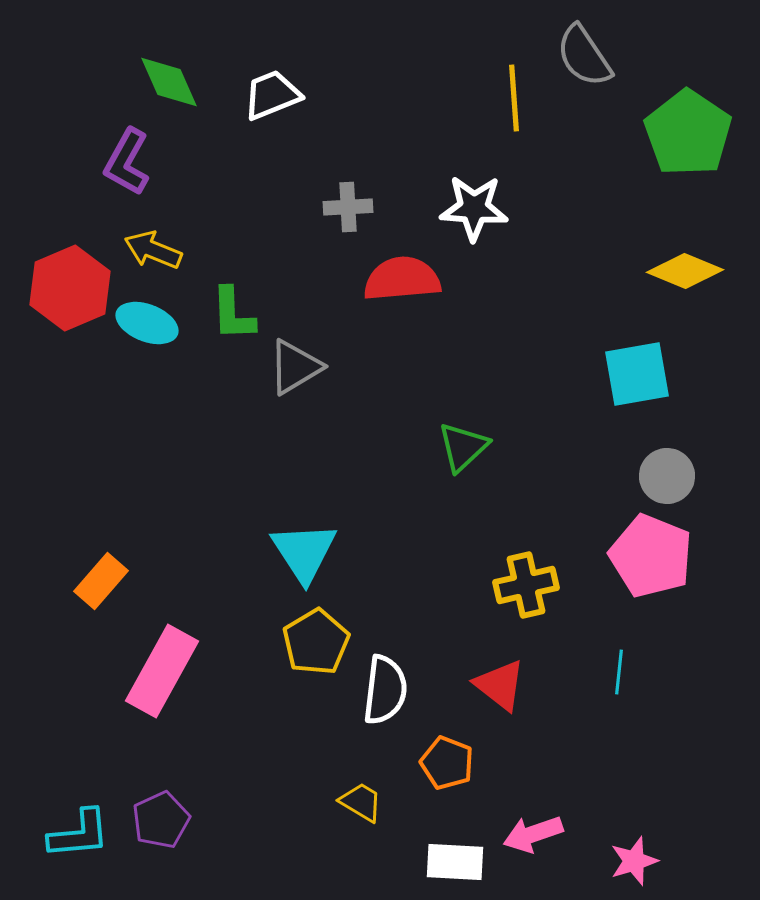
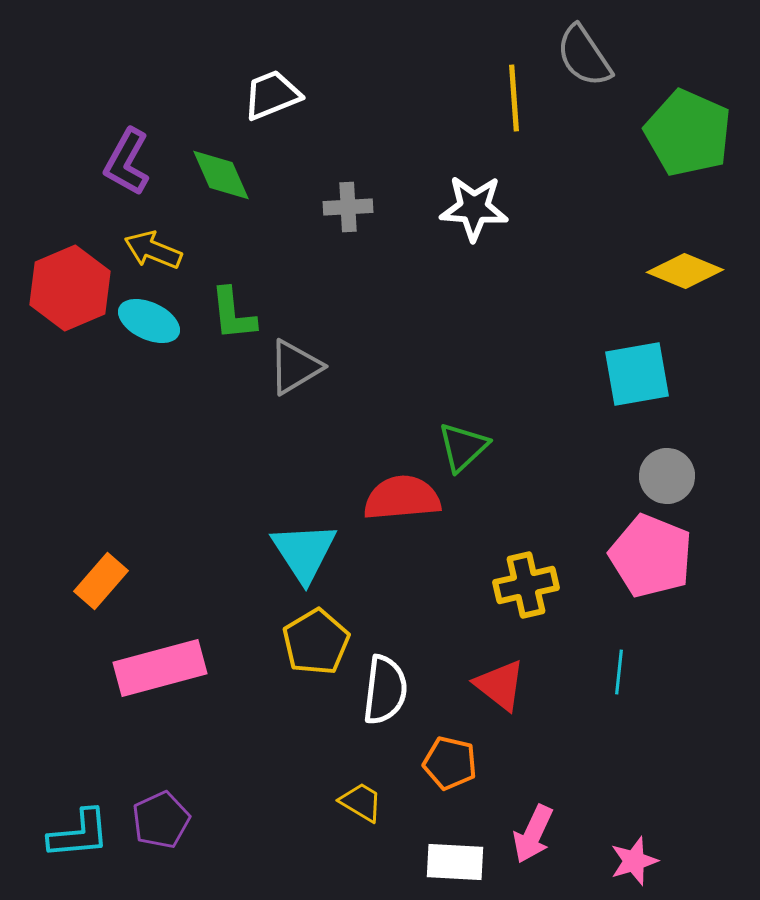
green diamond: moved 52 px right, 93 px down
green pentagon: rotated 10 degrees counterclockwise
red semicircle: moved 219 px down
green L-shape: rotated 4 degrees counterclockwise
cyan ellipse: moved 2 px right, 2 px up; rotated 4 degrees clockwise
pink rectangle: moved 2 px left, 3 px up; rotated 46 degrees clockwise
orange pentagon: moved 3 px right; rotated 8 degrees counterclockwise
pink arrow: rotated 46 degrees counterclockwise
